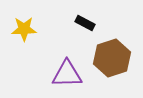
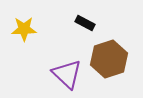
brown hexagon: moved 3 px left, 1 px down
purple triangle: rotated 44 degrees clockwise
